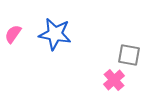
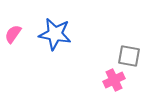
gray square: moved 1 px down
pink cross: rotated 15 degrees clockwise
